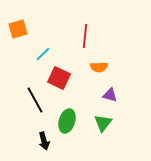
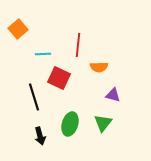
orange square: rotated 24 degrees counterclockwise
red line: moved 7 px left, 9 px down
cyan line: rotated 42 degrees clockwise
purple triangle: moved 3 px right
black line: moved 1 px left, 3 px up; rotated 12 degrees clockwise
green ellipse: moved 3 px right, 3 px down
black arrow: moved 4 px left, 5 px up
